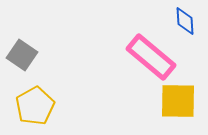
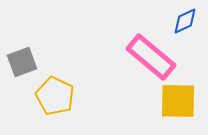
blue diamond: rotated 68 degrees clockwise
gray square: moved 7 px down; rotated 36 degrees clockwise
yellow pentagon: moved 20 px right, 10 px up; rotated 18 degrees counterclockwise
